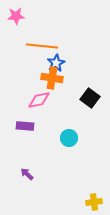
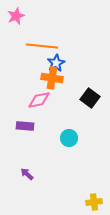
pink star: rotated 18 degrees counterclockwise
